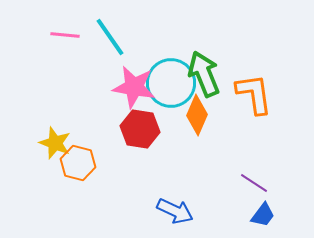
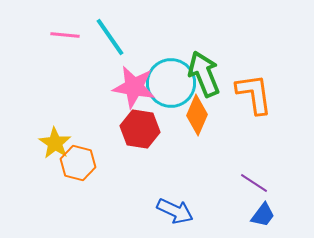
yellow star: rotated 12 degrees clockwise
